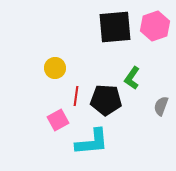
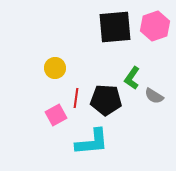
red line: moved 2 px down
gray semicircle: moved 7 px left, 10 px up; rotated 78 degrees counterclockwise
pink square: moved 2 px left, 5 px up
